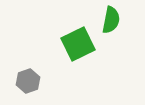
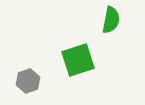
green square: moved 16 px down; rotated 8 degrees clockwise
